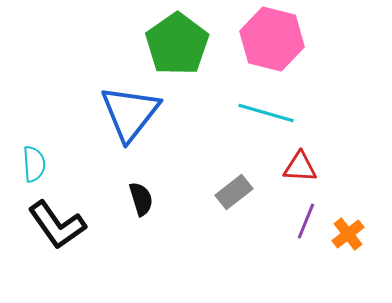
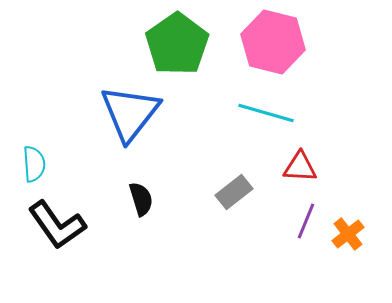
pink hexagon: moved 1 px right, 3 px down
